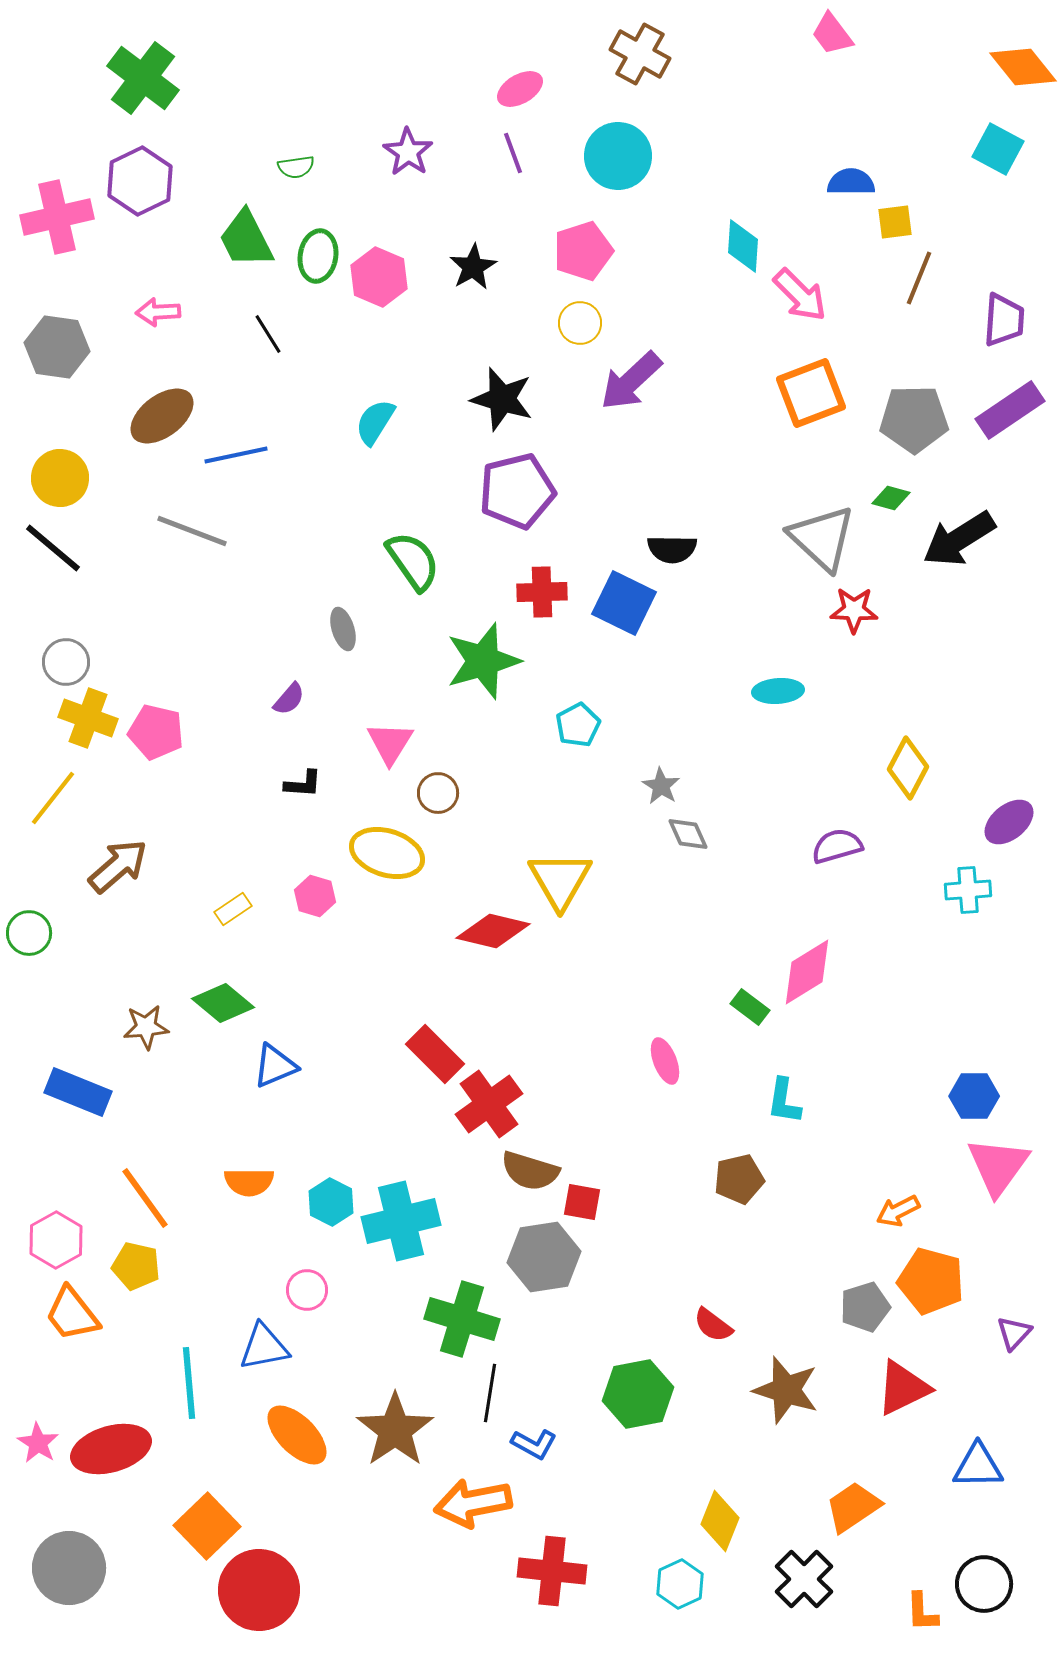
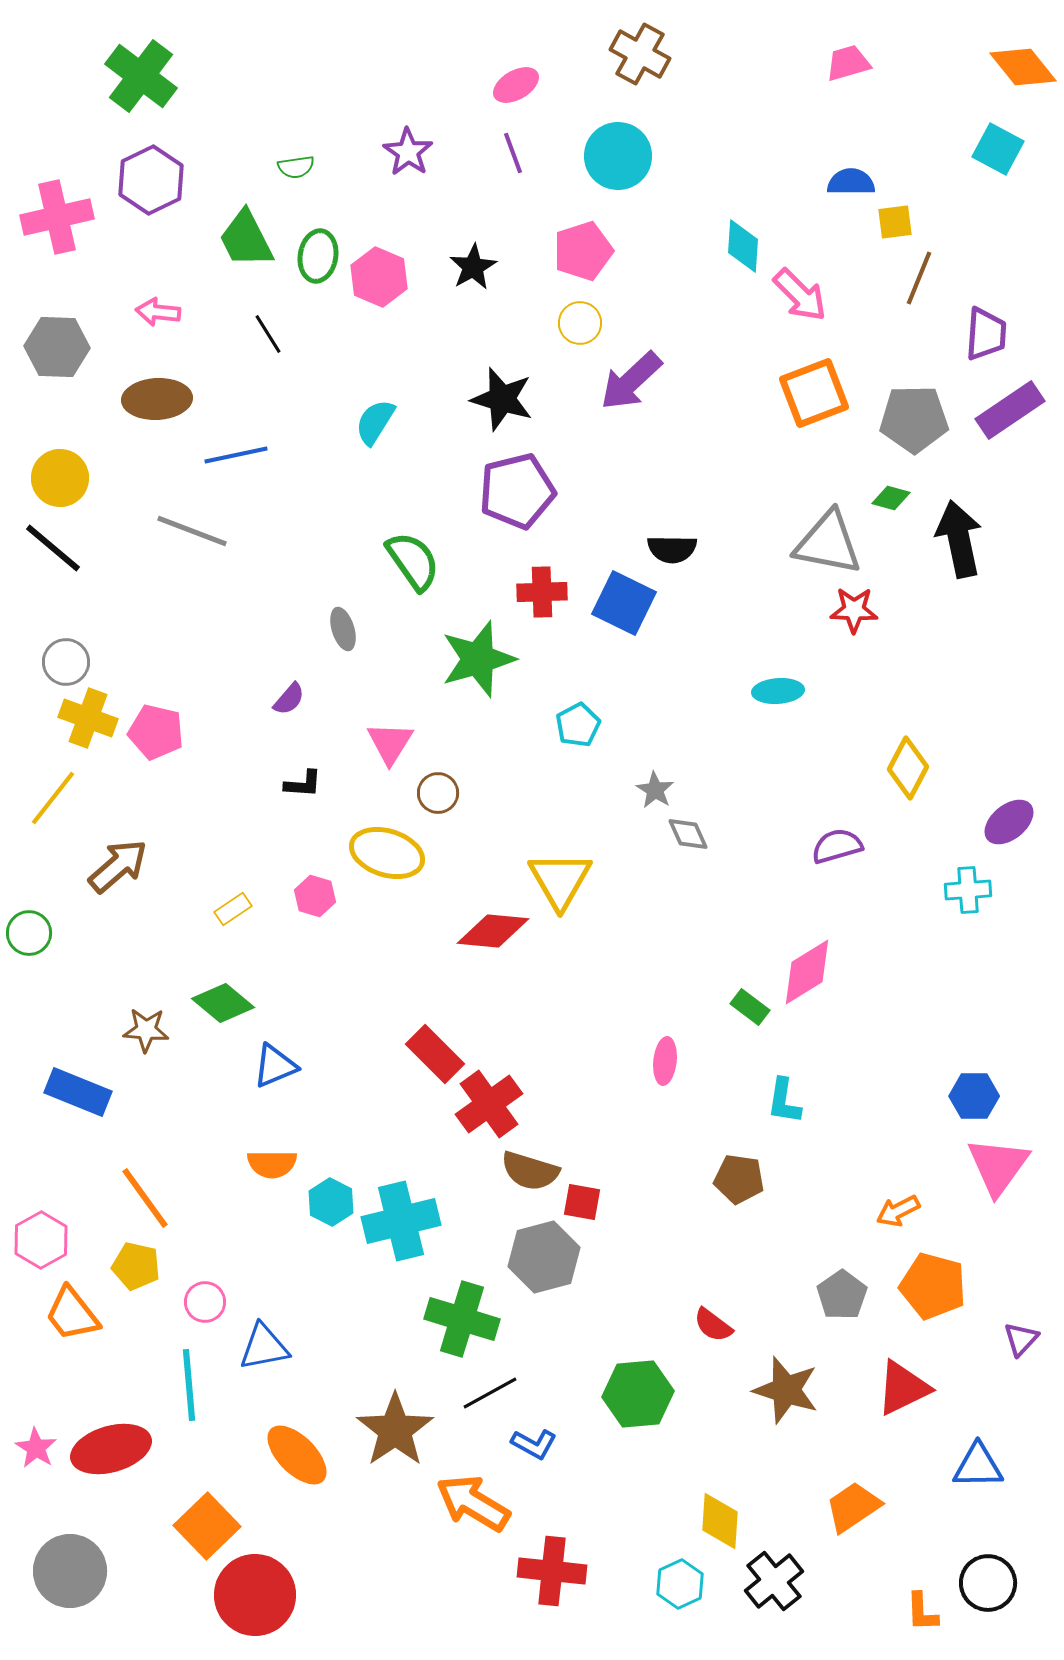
pink trapezoid at (832, 34): moved 16 px right, 29 px down; rotated 111 degrees clockwise
green cross at (143, 78): moved 2 px left, 2 px up
pink ellipse at (520, 89): moved 4 px left, 4 px up
purple hexagon at (140, 181): moved 11 px right, 1 px up
pink arrow at (158, 312): rotated 9 degrees clockwise
purple trapezoid at (1004, 320): moved 18 px left, 14 px down
gray hexagon at (57, 347): rotated 6 degrees counterclockwise
orange square at (811, 393): moved 3 px right
brown ellipse at (162, 416): moved 5 px left, 17 px up; rotated 34 degrees clockwise
gray triangle at (822, 538): moved 6 px right, 5 px down; rotated 32 degrees counterclockwise
black arrow at (959, 539): rotated 110 degrees clockwise
green star at (483, 661): moved 5 px left, 2 px up
gray star at (661, 786): moved 6 px left, 4 px down
red diamond at (493, 931): rotated 8 degrees counterclockwise
brown star at (146, 1027): moved 3 px down; rotated 9 degrees clockwise
pink ellipse at (665, 1061): rotated 27 degrees clockwise
brown pentagon at (739, 1179): rotated 21 degrees clockwise
orange semicircle at (249, 1182): moved 23 px right, 18 px up
pink hexagon at (56, 1240): moved 15 px left
gray hexagon at (544, 1257): rotated 6 degrees counterclockwise
orange pentagon at (931, 1281): moved 2 px right, 5 px down
pink circle at (307, 1290): moved 102 px left, 12 px down
gray pentagon at (865, 1307): moved 23 px left, 12 px up; rotated 18 degrees counterclockwise
purple triangle at (1014, 1333): moved 7 px right, 6 px down
cyan line at (189, 1383): moved 2 px down
black line at (490, 1393): rotated 52 degrees clockwise
green hexagon at (638, 1394): rotated 6 degrees clockwise
orange ellipse at (297, 1435): moved 20 px down
pink star at (38, 1443): moved 2 px left, 5 px down
orange arrow at (473, 1503): rotated 42 degrees clockwise
yellow diamond at (720, 1521): rotated 18 degrees counterclockwise
gray circle at (69, 1568): moved 1 px right, 3 px down
black cross at (804, 1579): moved 30 px left, 2 px down; rotated 6 degrees clockwise
black circle at (984, 1584): moved 4 px right, 1 px up
red circle at (259, 1590): moved 4 px left, 5 px down
